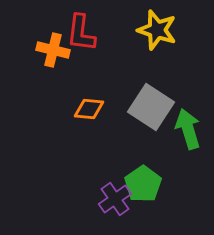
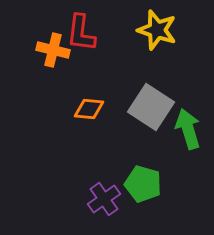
green pentagon: rotated 21 degrees counterclockwise
purple cross: moved 11 px left
